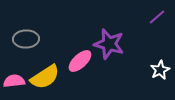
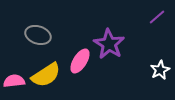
gray ellipse: moved 12 px right, 4 px up; rotated 20 degrees clockwise
purple star: rotated 16 degrees clockwise
pink ellipse: rotated 15 degrees counterclockwise
yellow semicircle: moved 1 px right, 2 px up
